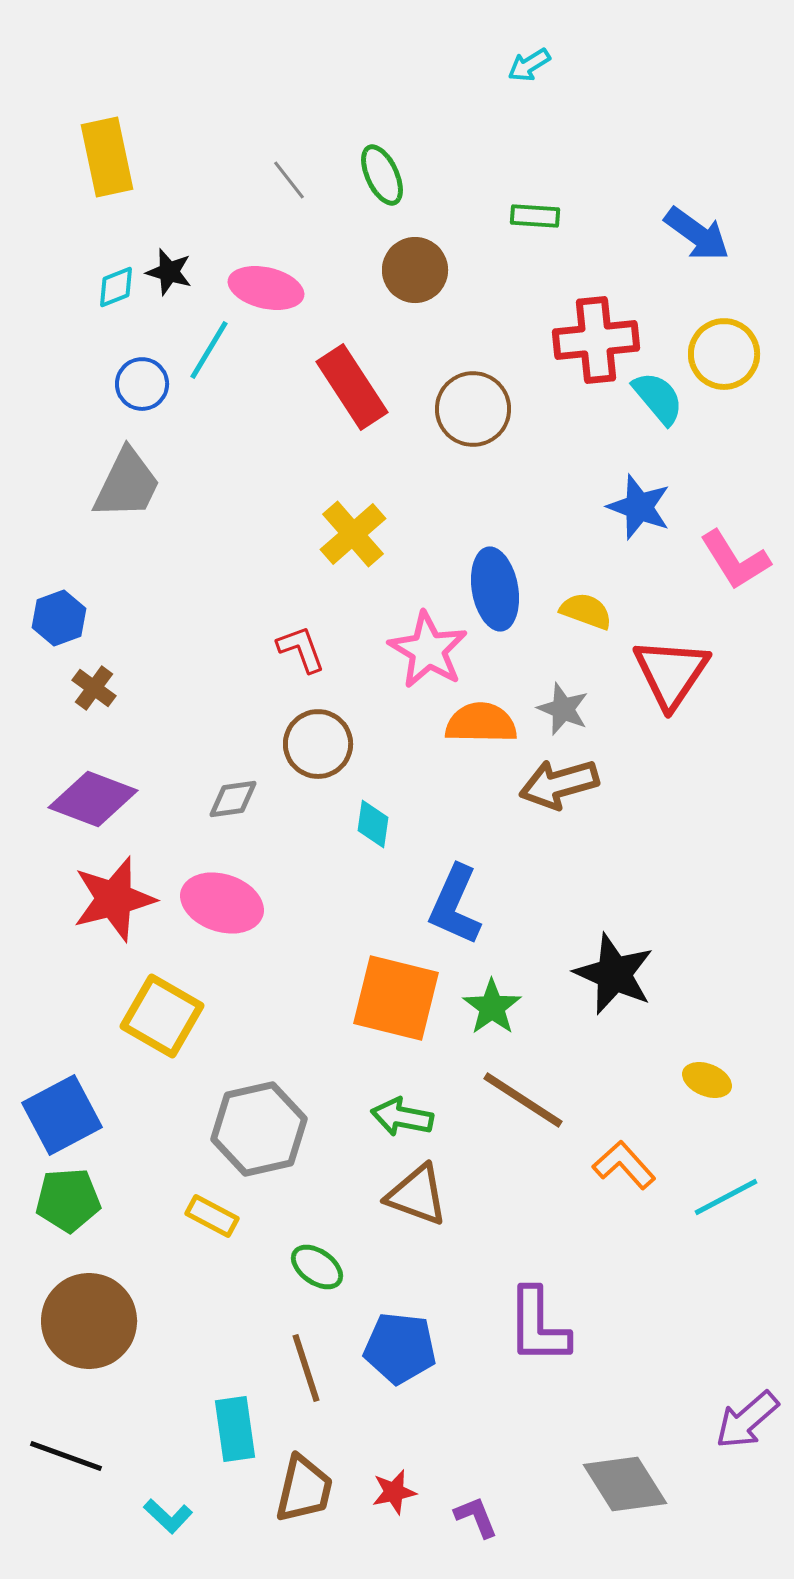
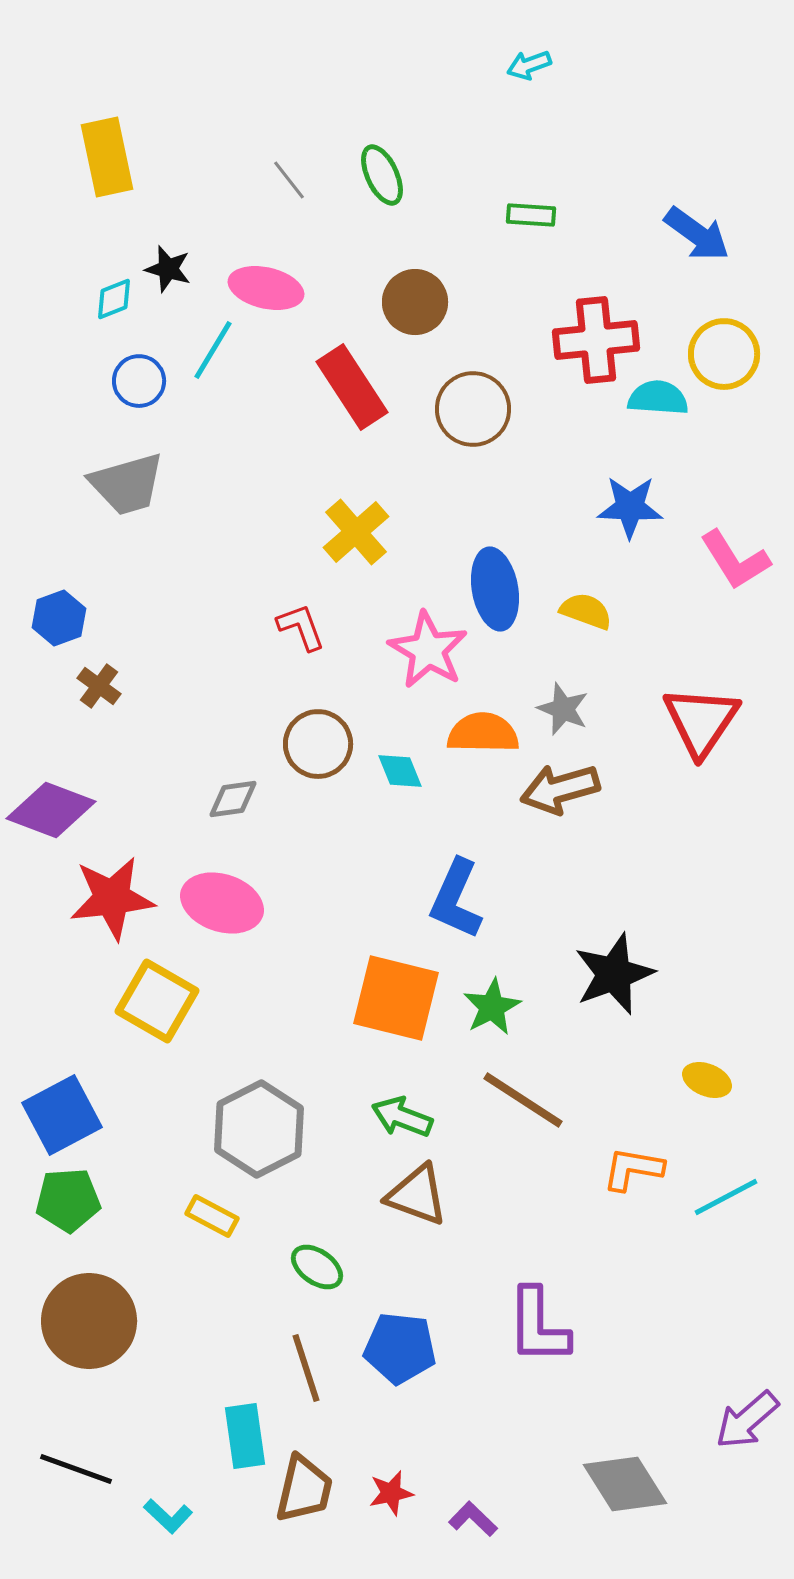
cyan arrow at (529, 65): rotated 12 degrees clockwise
green rectangle at (535, 216): moved 4 px left, 1 px up
brown circle at (415, 270): moved 32 px down
black star at (169, 272): moved 1 px left, 3 px up
cyan diamond at (116, 287): moved 2 px left, 12 px down
cyan line at (209, 350): moved 4 px right
blue circle at (142, 384): moved 3 px left, 3 px up
cyan semicircle at (658, 398): rotated 46 degrees counterclockwise
gray trapezoid at (127, 484): rotated 48 degrees clockwise
blue star at (639, 507): moved 9 px left; rotated 18 degrees counterclockwise
yellow cross at (353, 534): moved 3 px right, 2 px up
red L-shape at (301, 649): moved 22 px up
red triangle at (671, 673): moved 30 px right, 48 px down
brown cross at (94, 688): moved 5 px right, 2 px up
orange semicircle at (481, 723): moved 2 px right, 10 px down
brown arrow at (559, 784): moved 1 px right, 5 px down
purple diamond at (93, 799): moved 42 px left, 11 px down
cyan diamond at (373, 824): moved 27 px right, 53 px up; rotated 30 degrees counterclockwise
red star at (114, 899): moved 2 px left, 1 px up; rotated 8 degrees clockwise
blue L-shape at (455, 905): moved 1 px right, 6 px up
black star at (614, 974): rotated 28 degrees clockwise
green star at (492, 1007): rotated 8 degrees clockwise
yellow square at (162, 1016): moved 5 px left, 15 px up
green arrow at (402, 1117): rotated 10 degrees clockwise
gray hexagon at (259, 1129): rotated 14 degrees counterclockwise
orange L-shape at (624, 1165): moved 9 px right, 4 px down; rotated 38 degrees counterclockwise
cyan rectangle at (235, 1429): moved 10 px right, 7 px down
black line at (66, 1456): moved 10 px right, 13 px down
red star at (394, 1492): moved 3 px left, 1 px down
purple L-shape at (476, 1517): moved 3 px left, 2 px down; rotated 24 degrees counterclockwise
